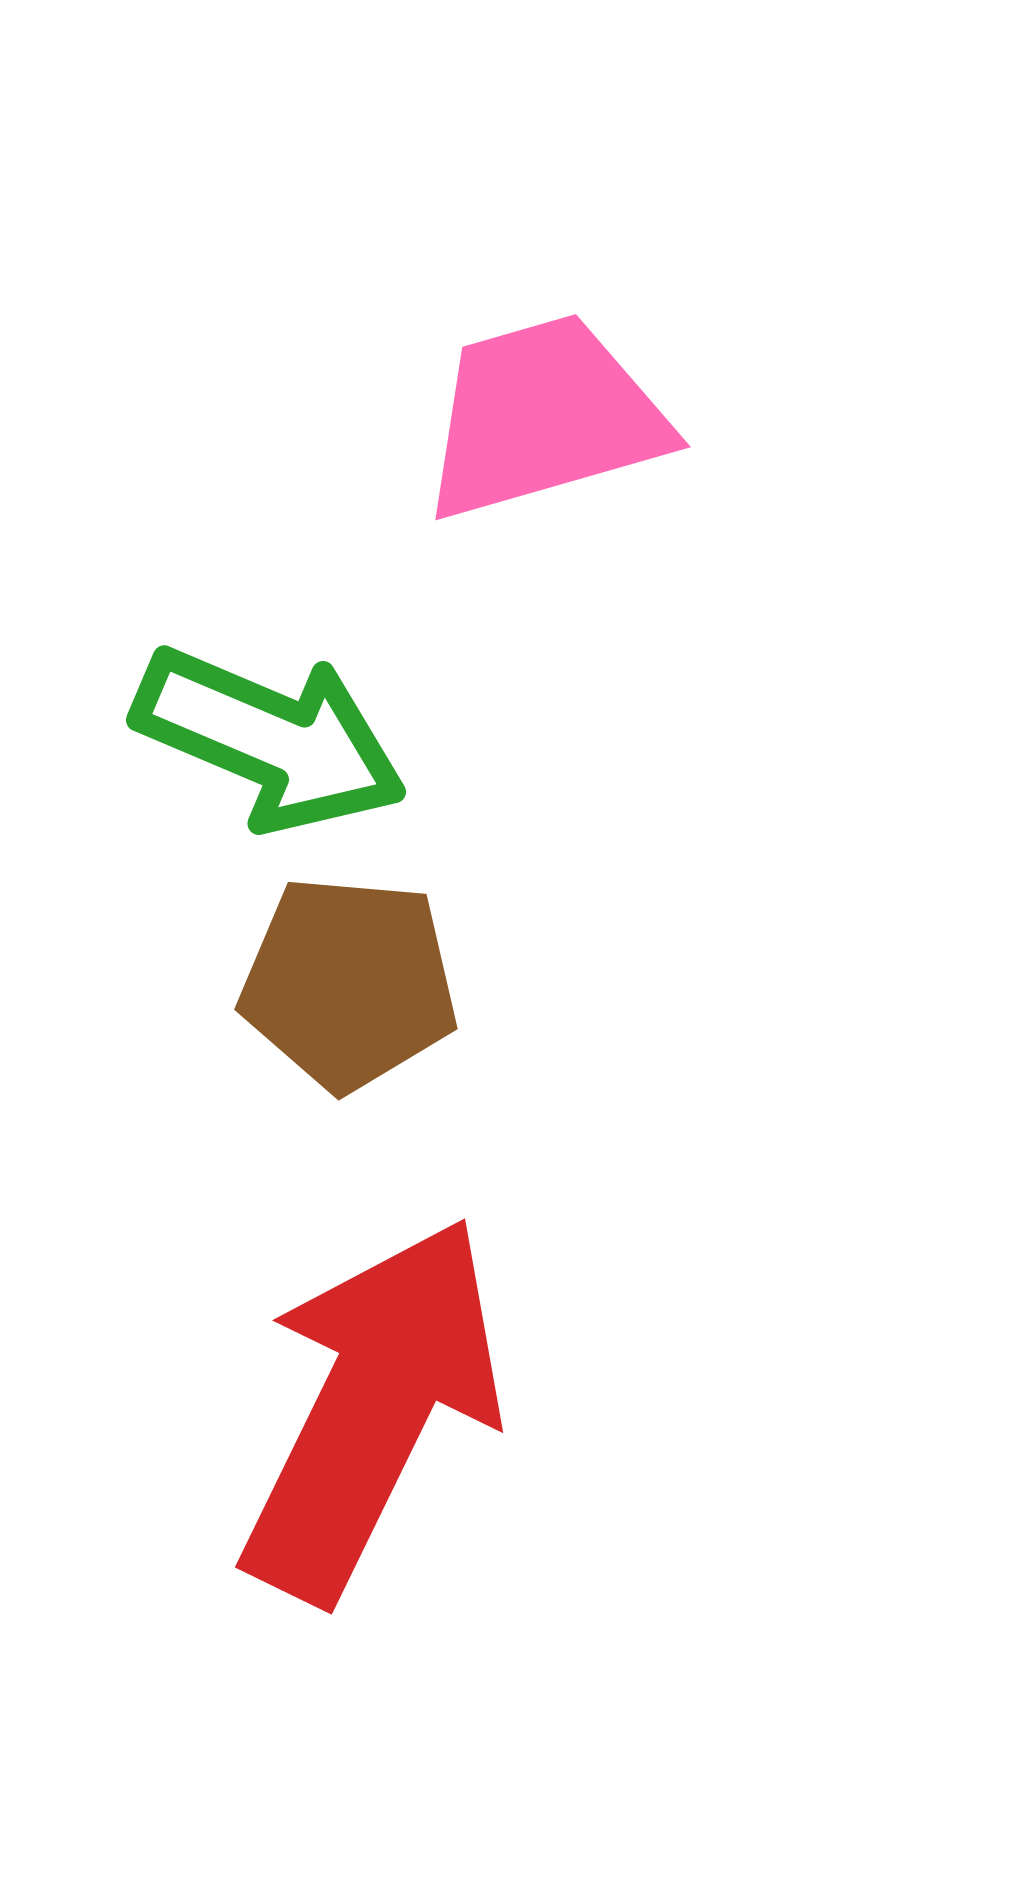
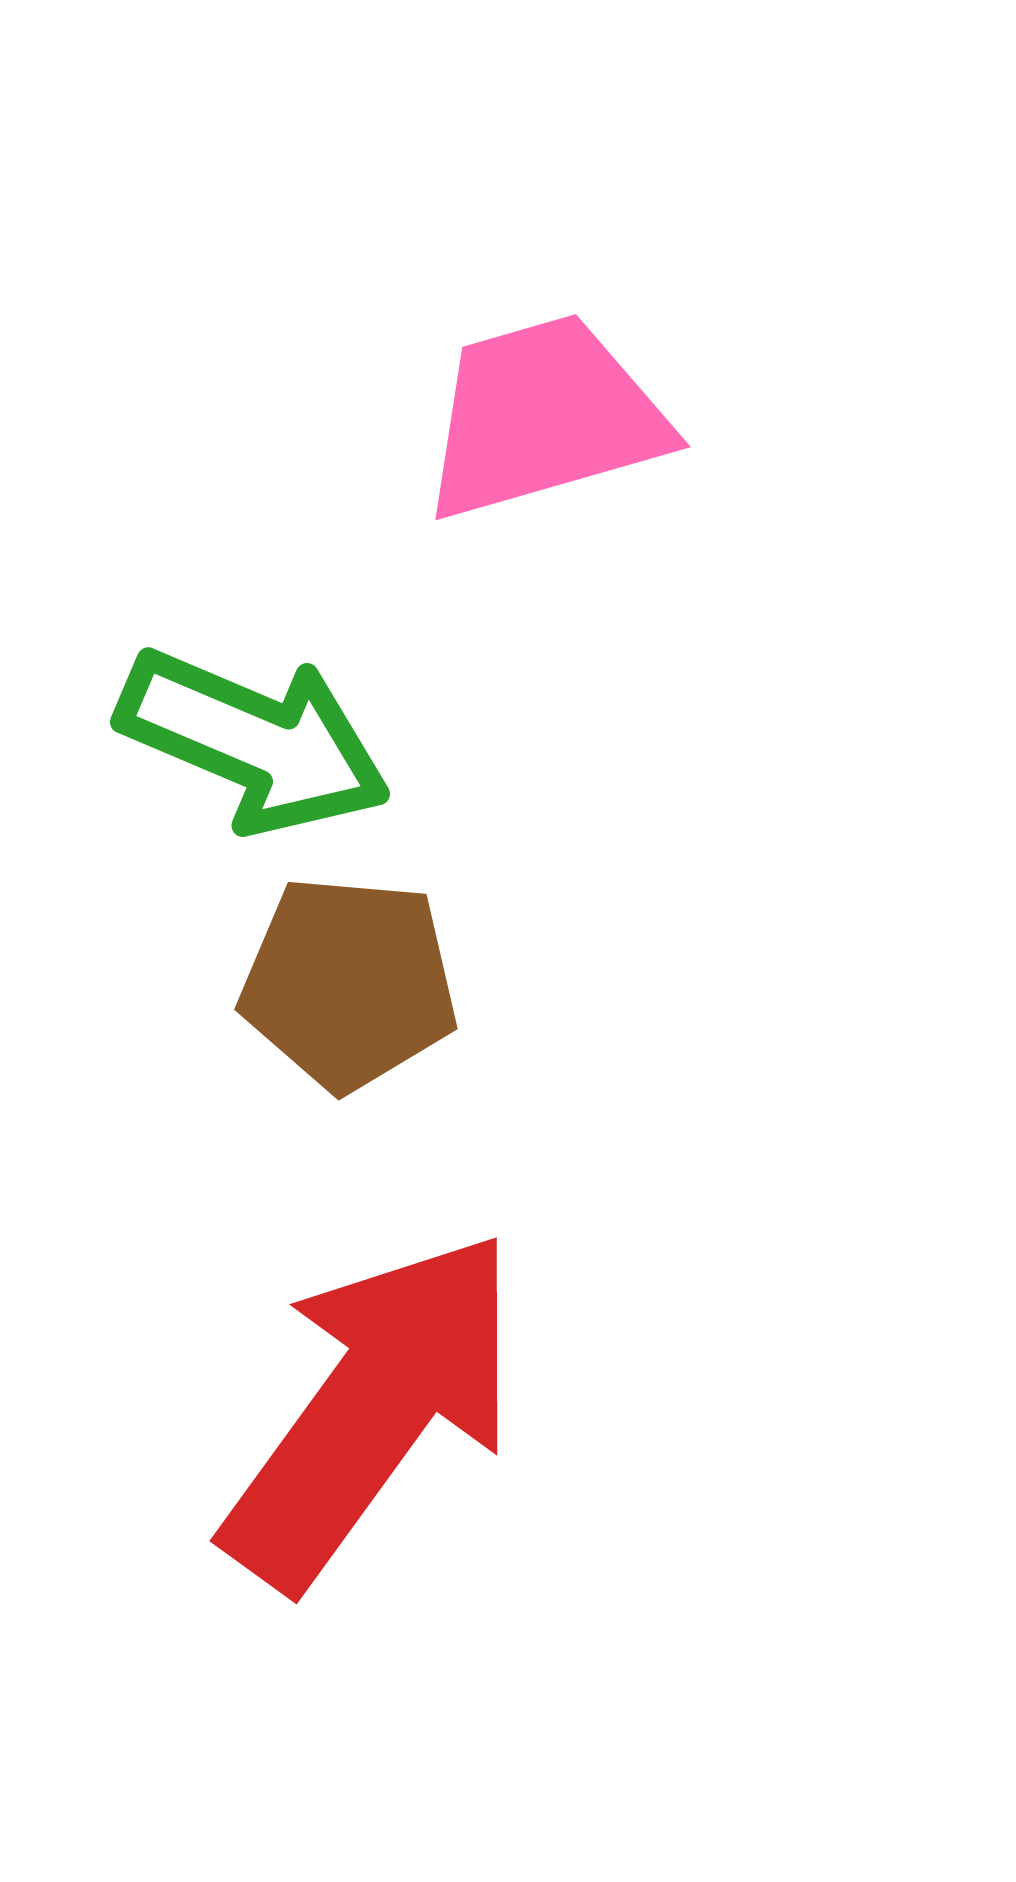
green arrow: moved 16 px left, 2 px down
red arrow: rotated 10 degrees clockwise
